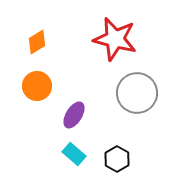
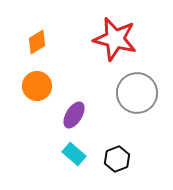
black hexagon: rotated 10 degrees clockwise
